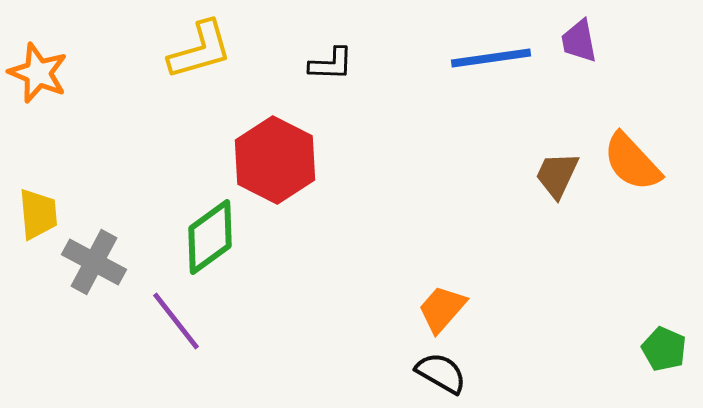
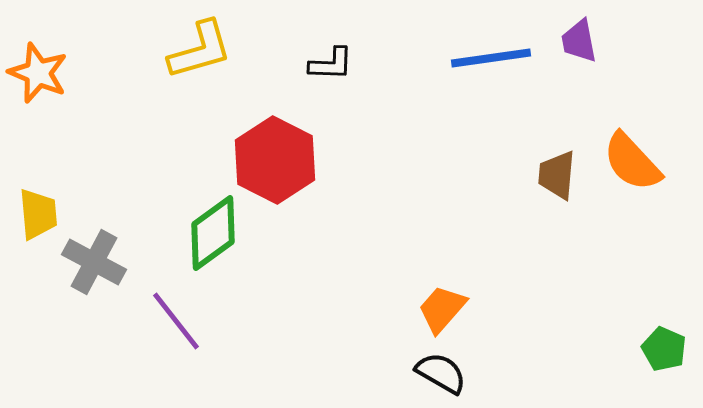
brown trapezoid: rotated 20 degrees counterclockwise
green diamond: moved 3 px right, 4 px up
